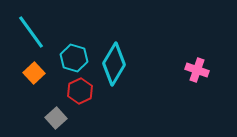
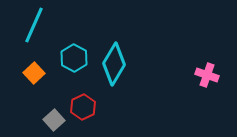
cyan line: moved 3 px right, 7 px up; rotated 60 degrees clockwise
cyan hexagon: rotated 12 degrees clockwise
pink cross: moved 10 px right, 5 px down
red hexagon: moved 3 px right, 16 px down
gray square: moved 2 px left, 2 px down
